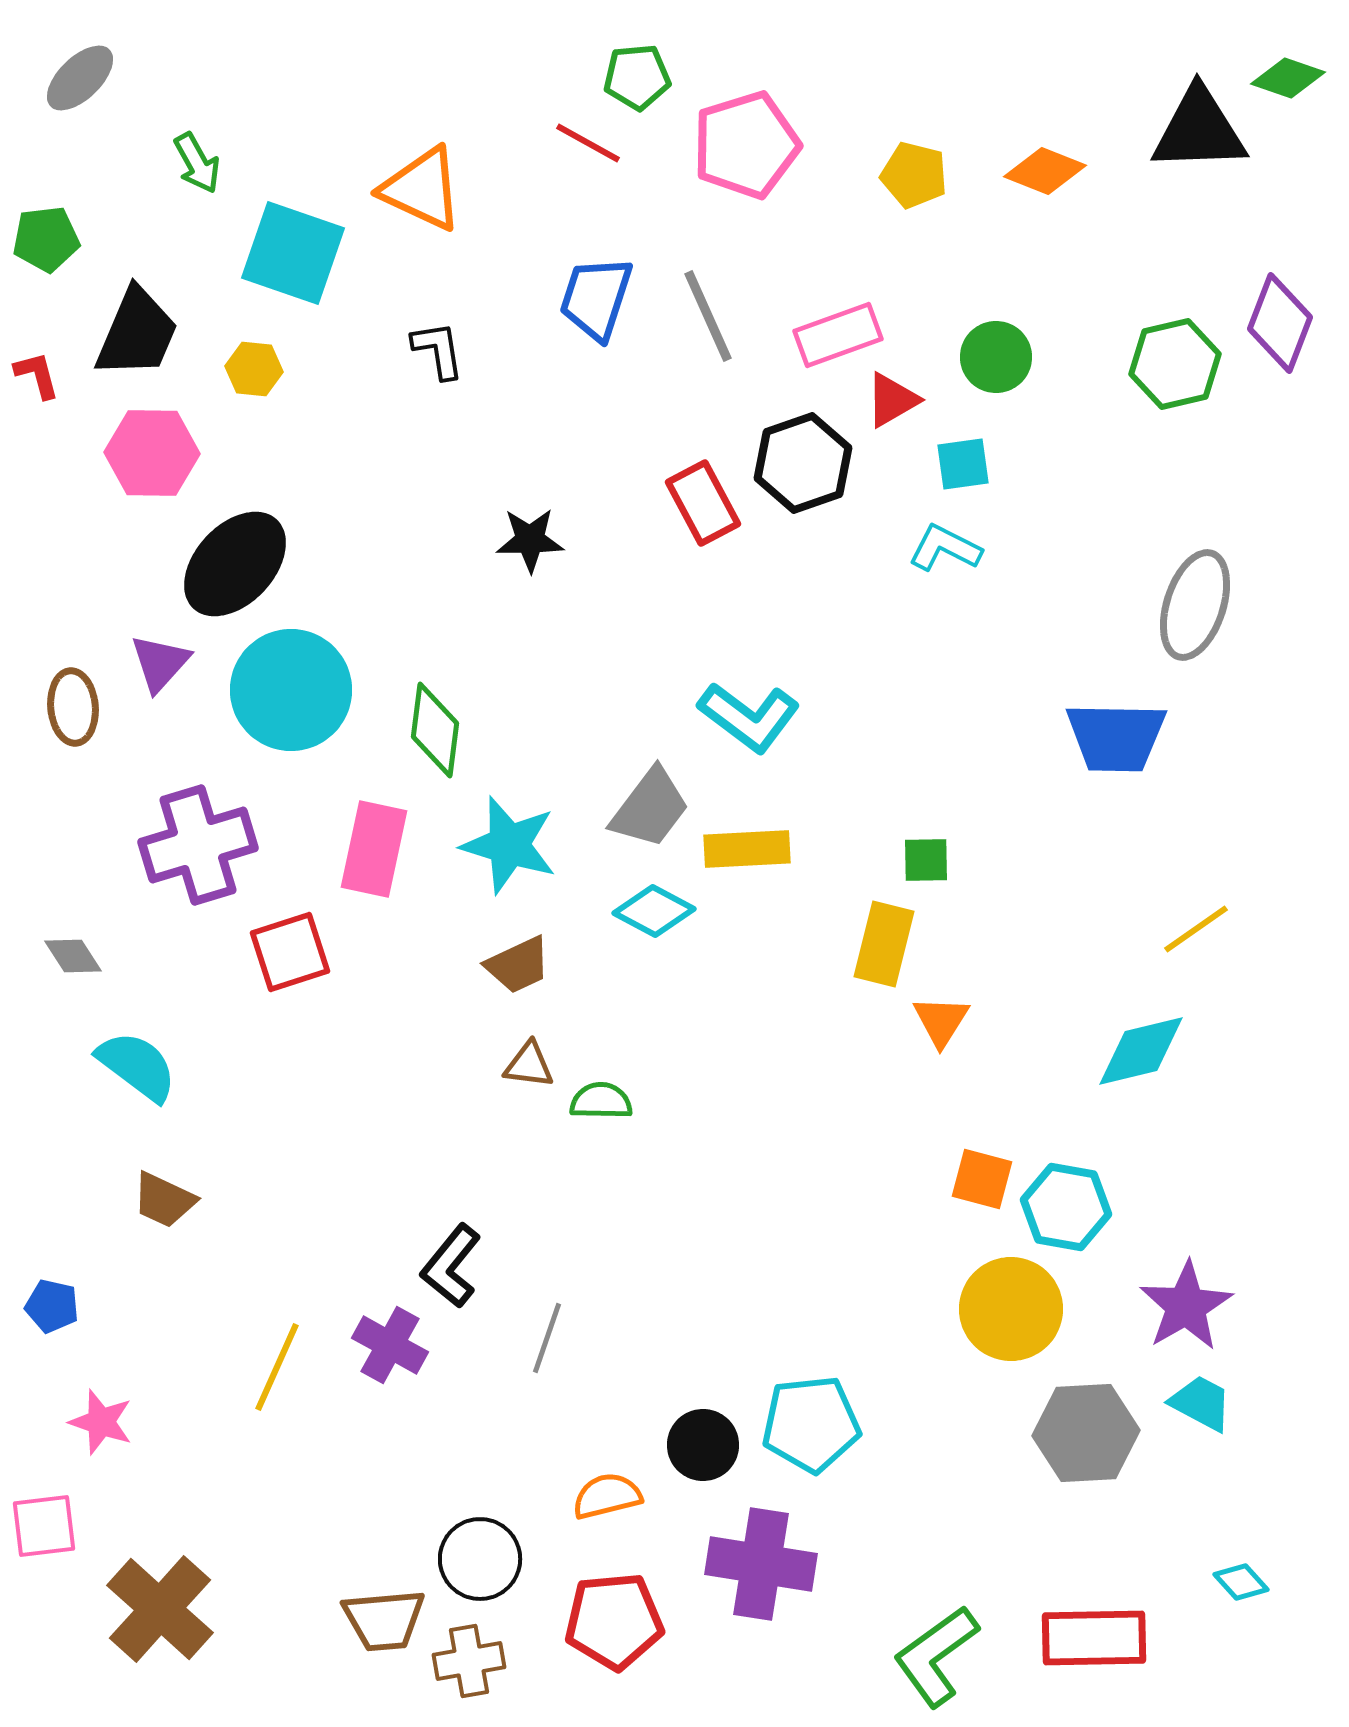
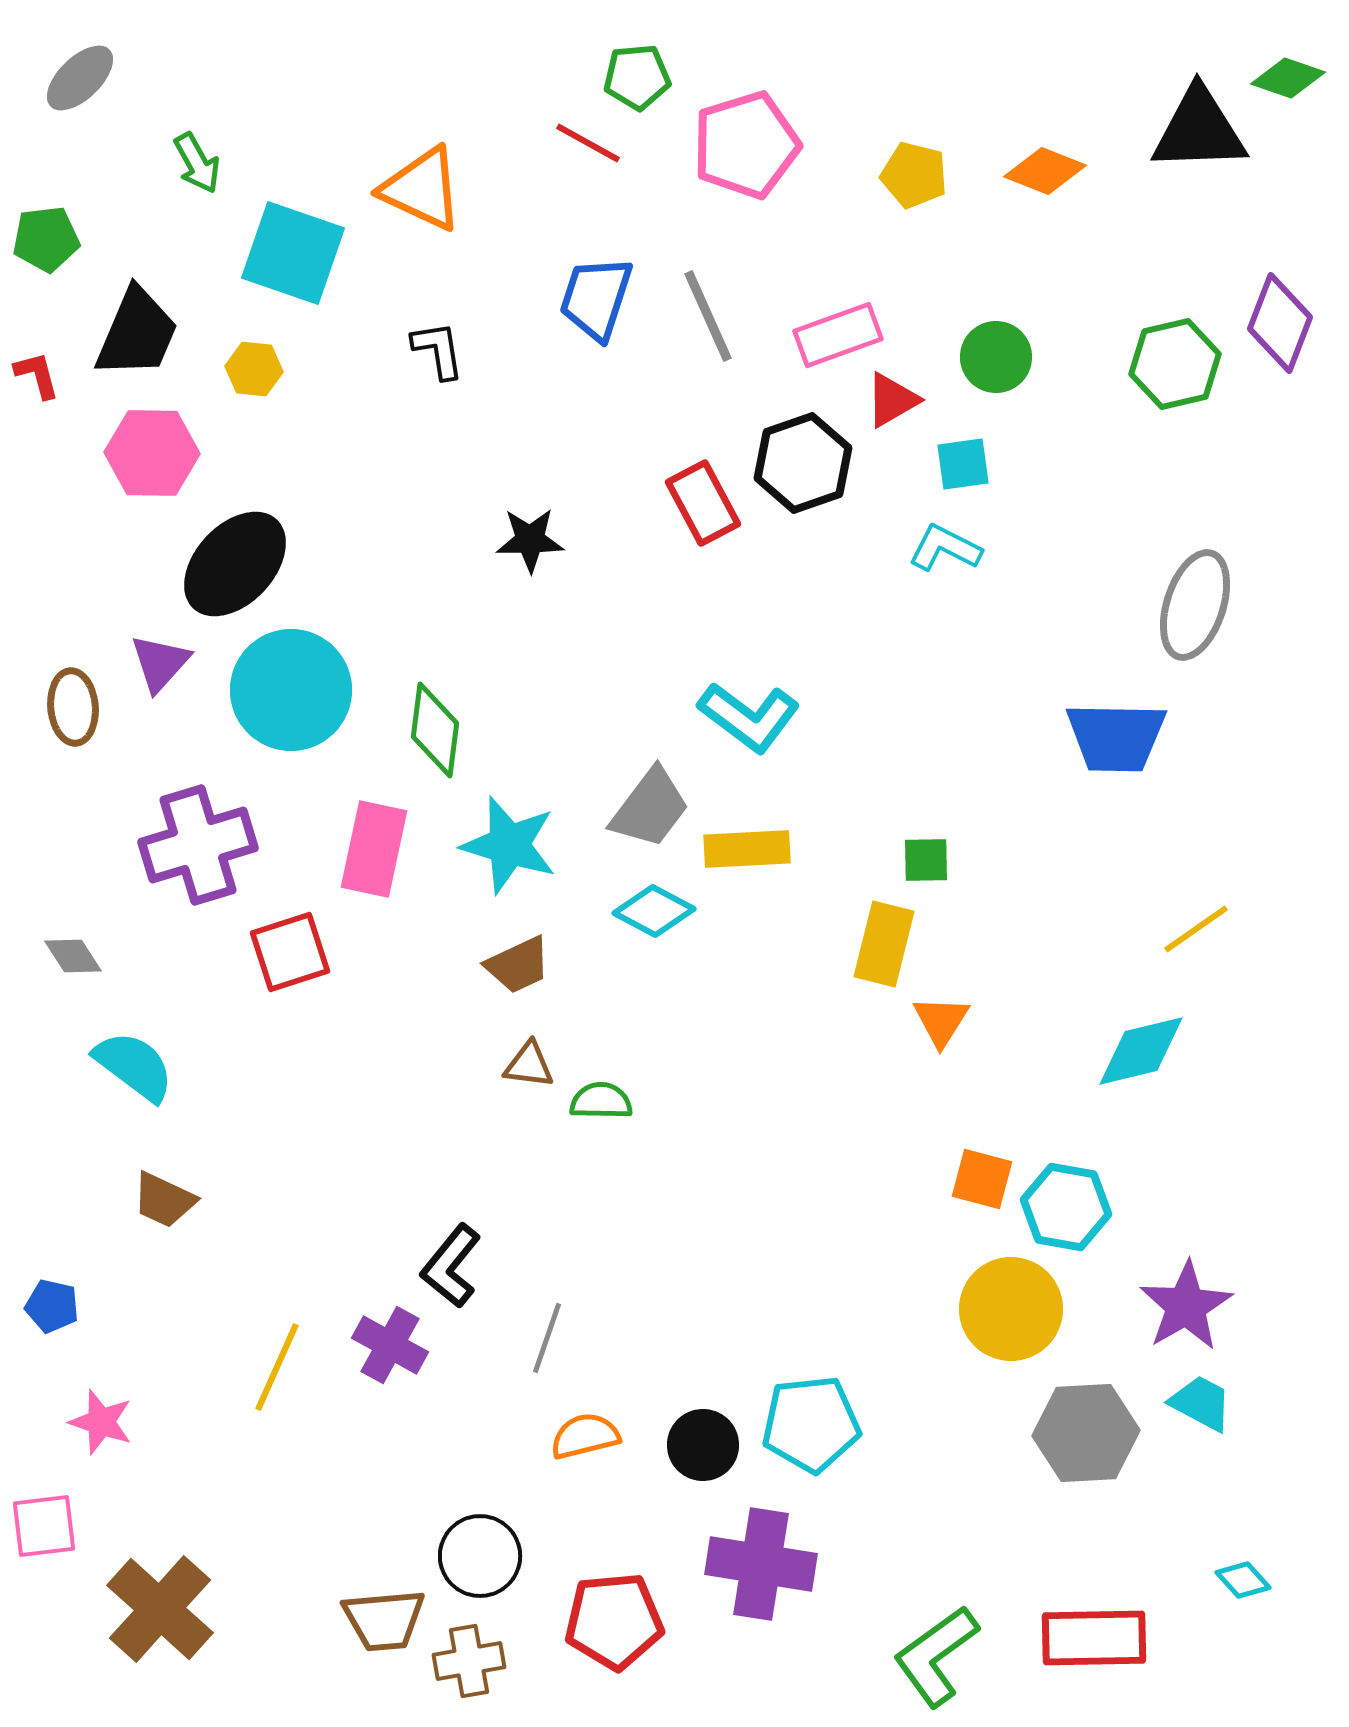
cyan semicircle at (137, 1066): moved 3 px left
orange semicircle at (607, 1496): moved 22 px left, 60 px up
black circle at (480, 1559): moved 3 px up
cyan diamond at (1241, 1582): moved 2 px right, 2 px up
